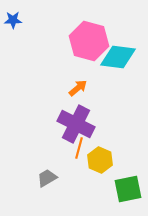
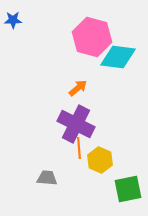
pink hexagon: moved 3 px right, 4 px up
orange line: rotated 20 degrees counterclockwise
gray trapezoid: rotated 35 degrees clockwise
